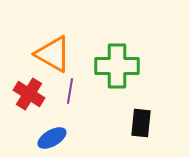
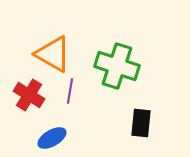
green cross: rotated 18 degrees clockwise
red cross: moved 1 px down
